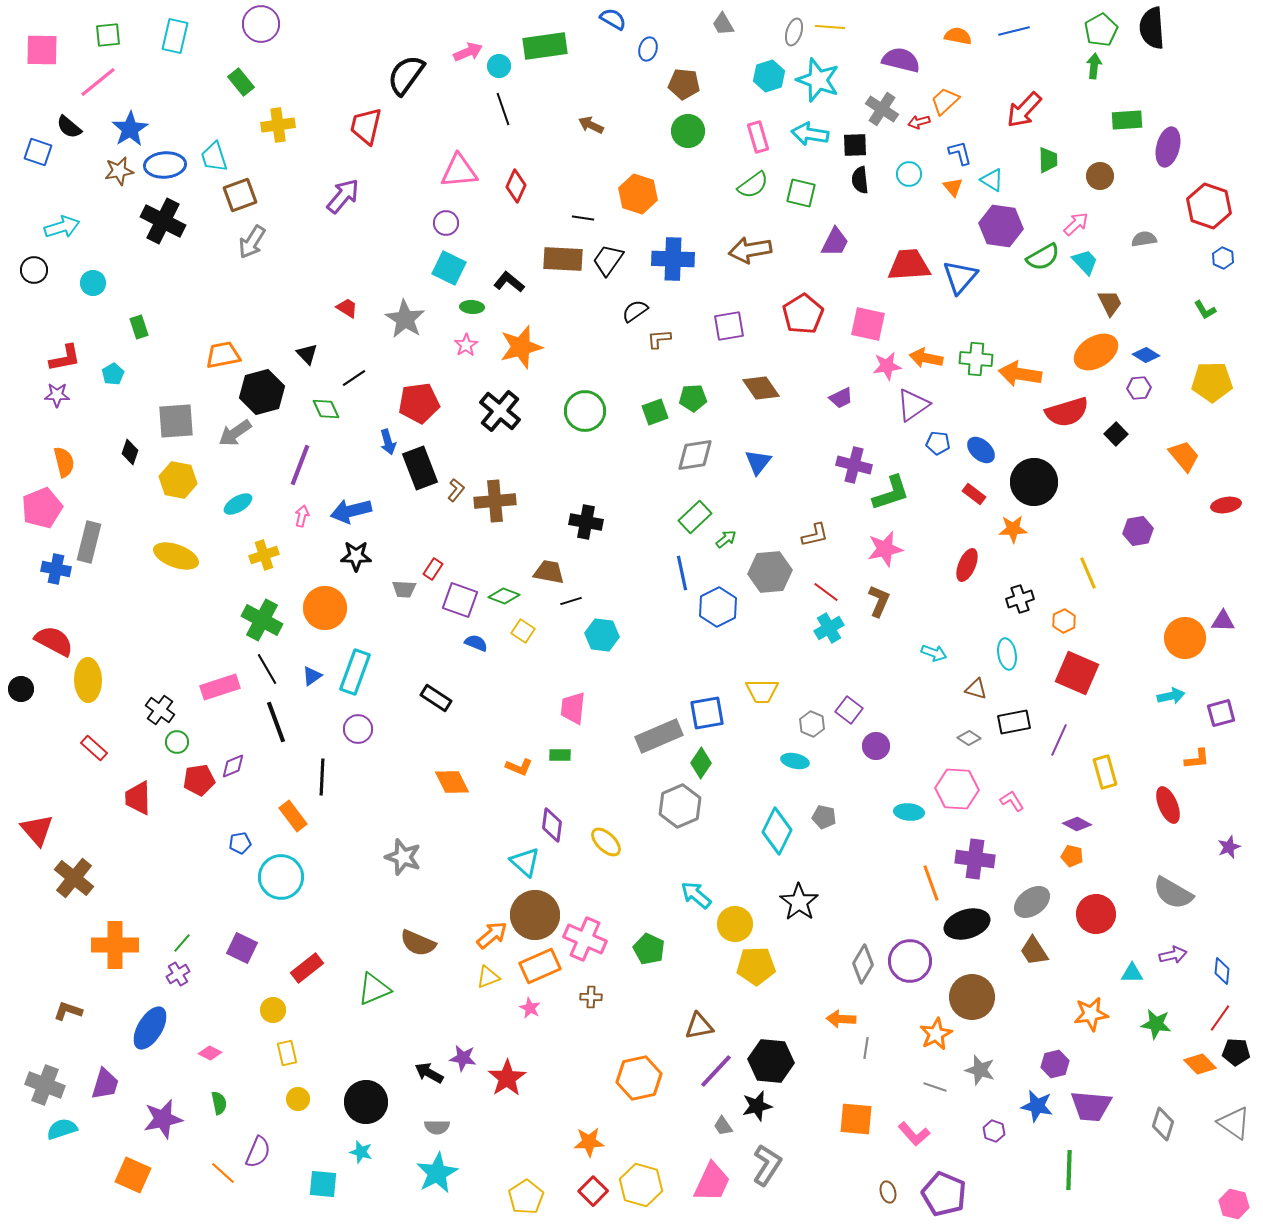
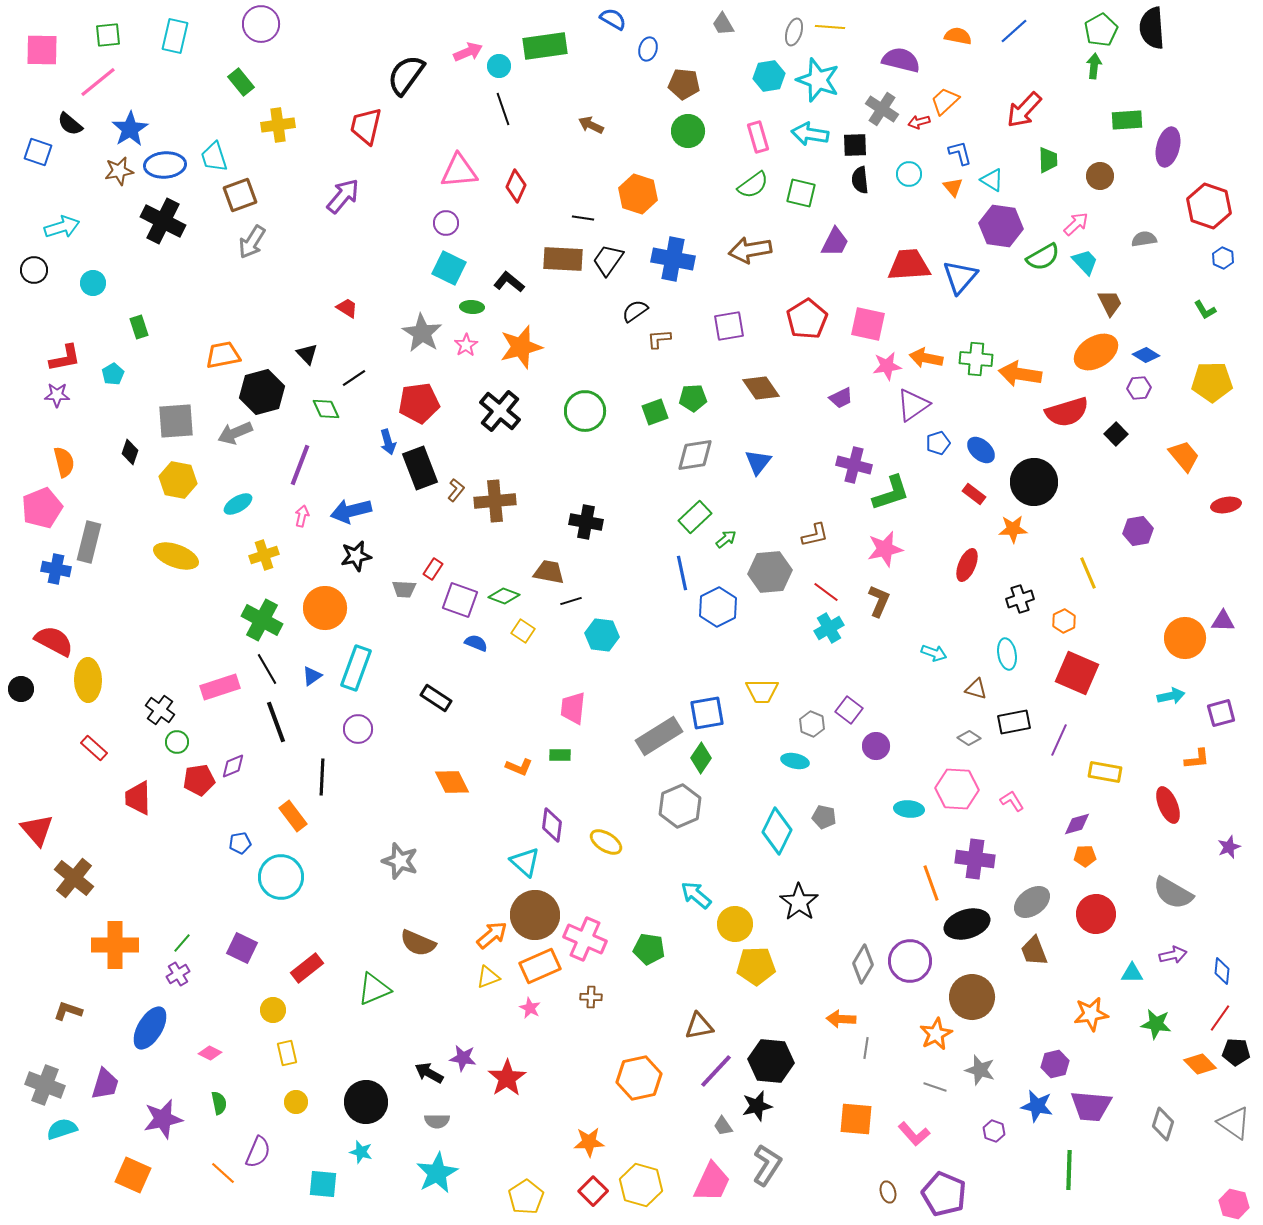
blue line at (1014, 31): rotated 28 degrees counterclockwise
cyan hexagon at (769, 76): rotated 8 degrees clockwise
black semicircle at (69, 127): moved 1 px right, 3 px up
blue cross at (673, 259): rotated 9 degrees clockwise
red pentagon at (803, 314): moved 4 px right, 5 px down
gray star at (405, 319): moved 17 px right, 14 px down
gray arrow at (235, 433): rotated 12 degrees clockwise
blue pentagon at (938, 443): rotated 25 degrees counterclockwise
black star at (356, 556): rotated 12 degrees counterclockwise
cyan rectangle at (355, 672): moved 1 px right, 4 px up
gray rectangle at (659, 736): rotated 9 degrees counterclockwise
green diamond at (701, 763): moved 5 px up
yellow rectangle at (1105, 772): rotated 64 degrees counterclockwise
cyan ellipse at (909, 812): moved 3 px up
purple diamond at (1077, 824): rotated 44 degrees counterclockwise
yellow ellipse at (606, 842): rotated 12 degrees counterclockwise
orange pentagon at (1072, 856): moved 13 px right; rotated 15 degrees counterclockwise
gray star at (403, 857): moved 3 px left, 4 px down
green pentagon at (649, 949): rotated 16 degrees counterclockwise
brown trapezoid at (1034, 951): rotated 12 degrees clockwise
yellow circle at (298, 1099): moved 2 px left, 3 px down
gray semicircle at (437, 1127): moved 6 px up
